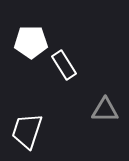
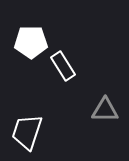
white rectangle: moved 1 px left, 1 px down
white trapezoid: moved 1 px down
